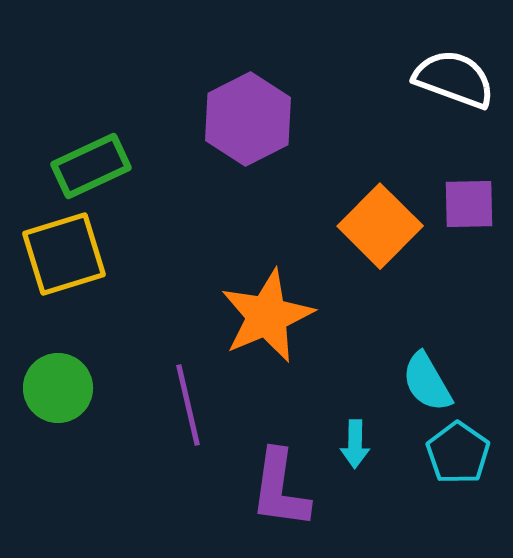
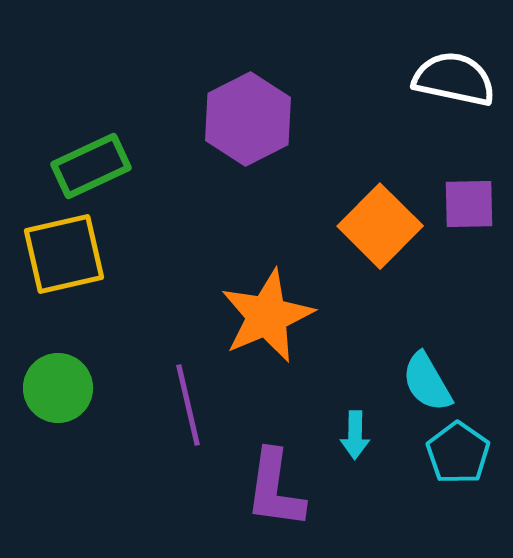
white semicircle: rotated 8 degrees counterclockwise
yellow square: rotated 4 degrees clockwise
cyan arrow: moved 9 px up
purple L-shape: moved 5 px left
